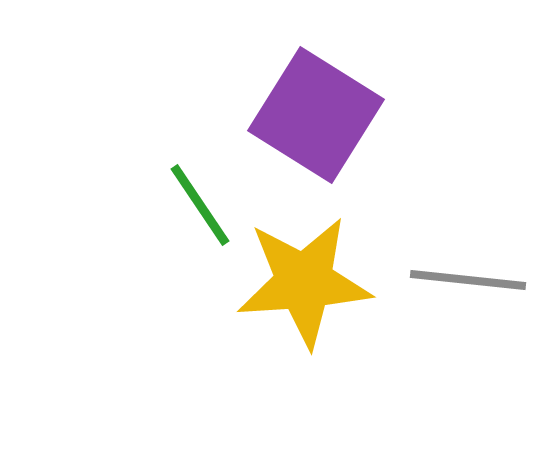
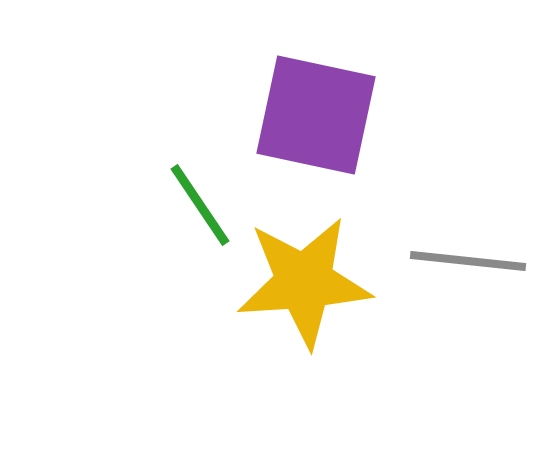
purple square: rotated 20 degrees counterclockwise
gray line: moved 19 px up
